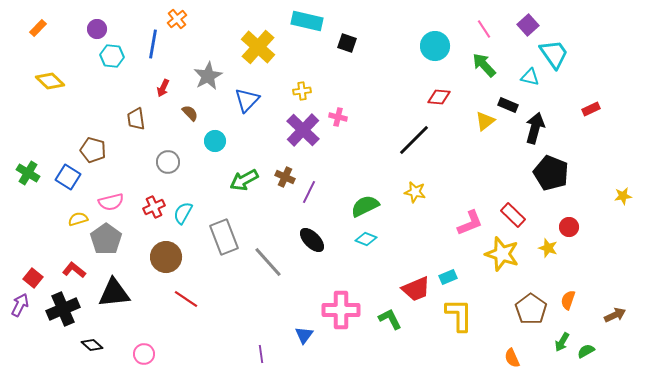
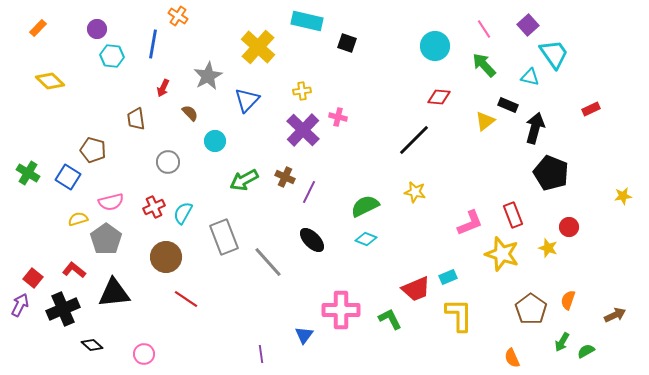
orange cross at (177, 19): moved 1 px right, 3 px up; rotated 18 degrees counterclockwise
red rectangle at (513, 215): rotated 25 degrees clockwise
